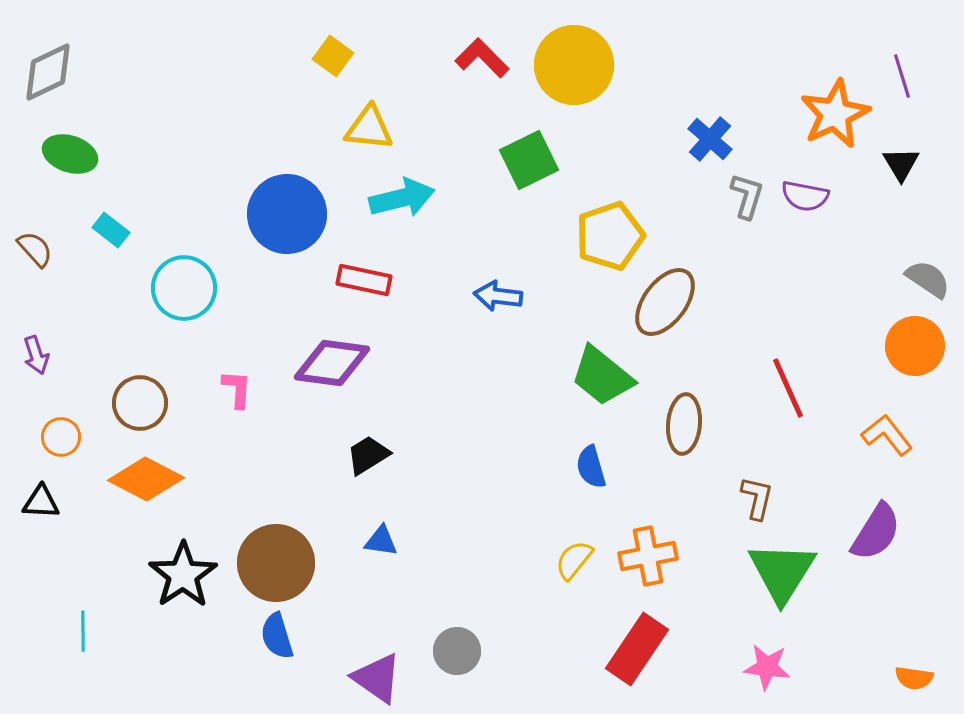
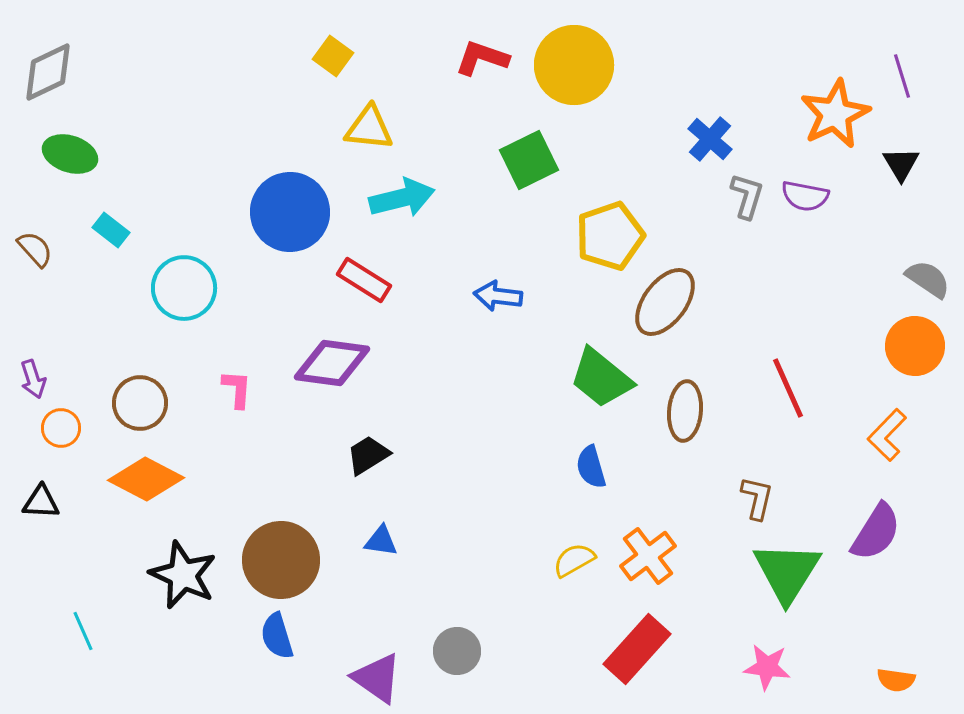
red L-shape at (482, 58): rotated 26 degrees counterclockwise
blue circle at (287, 214): moved 3 px right, 2 px up
red rectangle at (364, 280): rotated 20 degrees clockwise
purple arrow at (36, 355): moved 3 px left, 24 px down
green trapezoid at (602, 376): moved 1 px left, 2 px down
brown ellipse at (684, 424): moved 1 px right, 13 px up
orange L-shape at (887, 435): rotated 98 degrees counterclockwise
orange circle at (61, 437): moved 9 px up
orange cross at (648, 556): rotated 26 degrees counterclockwise
yellow semicircle at (574, 560): rotated 21 degrees clockwise
brown circle at (276, 563): moved 5 px right, 3 px up
green triangle at (782, 572): moved 5 px right
black star at (183, 575): rotated 14 degrees counterclockwise
cyan line at (83, 631): rotated 24 degrees counterclockwise
red rectangle at (637, 649): rotated 8 degrees clockwise
orange semicircle at (914, 678): moved 18 px left, 2 px down
